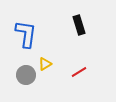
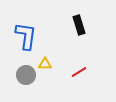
blue L-shape: moved 2 px down
yellow triangle: rotated 32 degrees clockwise
